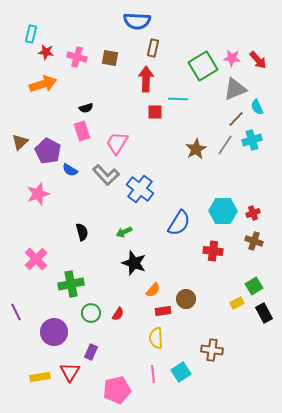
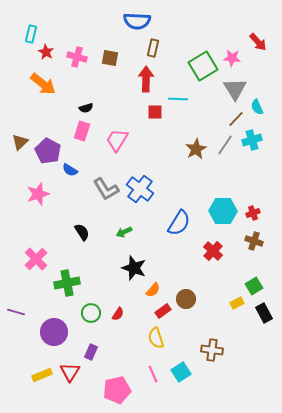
red star at (46, 52): rotated 21 degrees clockwise
red arrow at (258, 60): moved 18 px up
orange arrow at (43, 84): rotated 56 degrees clockwise
gray triangle at (235, 89): rotated 40 degrees counterclockwise
pink rectangle at (82, 131): rotated 36 degrees clockwise
pink trapezoid at (117, 143): moved 3 px up
gray L-shape at (106, 175): moved 14 px down; rotated 12 degrees clockwise
black semicircle at (82, 232): rotated 18 degrees counterclockwise
red cross at (213, 251): rotated 36 degrees clockwise
black star at (134, 263): moved 5 px down
green cross at (71, 284): moved 4 px left, 1 px up
red rectangle at (163, 311): rotated 28 degrees counterclockwise
purple line at (16, 312): rotated 48 degrees counterclockwise
yellow semicircle at (156, 338): rotated 15 degrees counterclockwise
pink line at (153, 374): rotated 18 degrees counterclockwise
yellow rectangle at (40, 377): moved 2 px right, 2 px up; rotated 12 degrees counterclockwise
